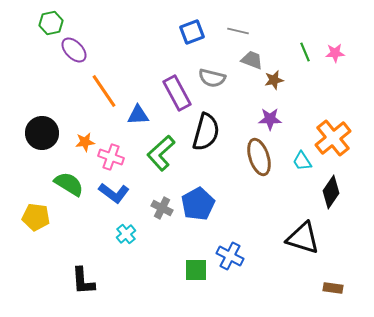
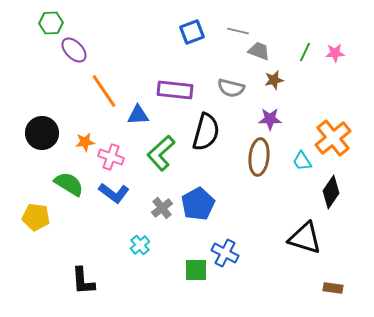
green hexagon: rotated 10 degrees clockwise
green line: rotated 48 degrees clockwise
gray trapezoid: moved 7 px right, 9 px up
gray semicircle: moved 19 px right, 10 px down
purple rectangle: moved 2 px left, 3 px up; rotated 56 degrees counterclockwise
brown ellipse: rotated 24 degrees clockwise
gray cross: rotated 25 degrees clockwise
cyan cross: moved 14 px right, 11 px down
black triangle: moved 2 px right
blue cross: moved 5 px left, 3 px up
